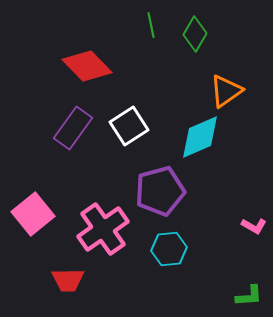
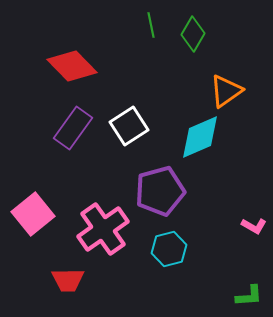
green diamond: moved 2 px left
red diamond: moved 15 px left
cyan hexagon: rotated 8 degrees counterclockwise
